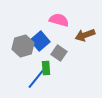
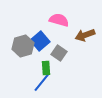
blue line: moved 6 px right, 3 px down
